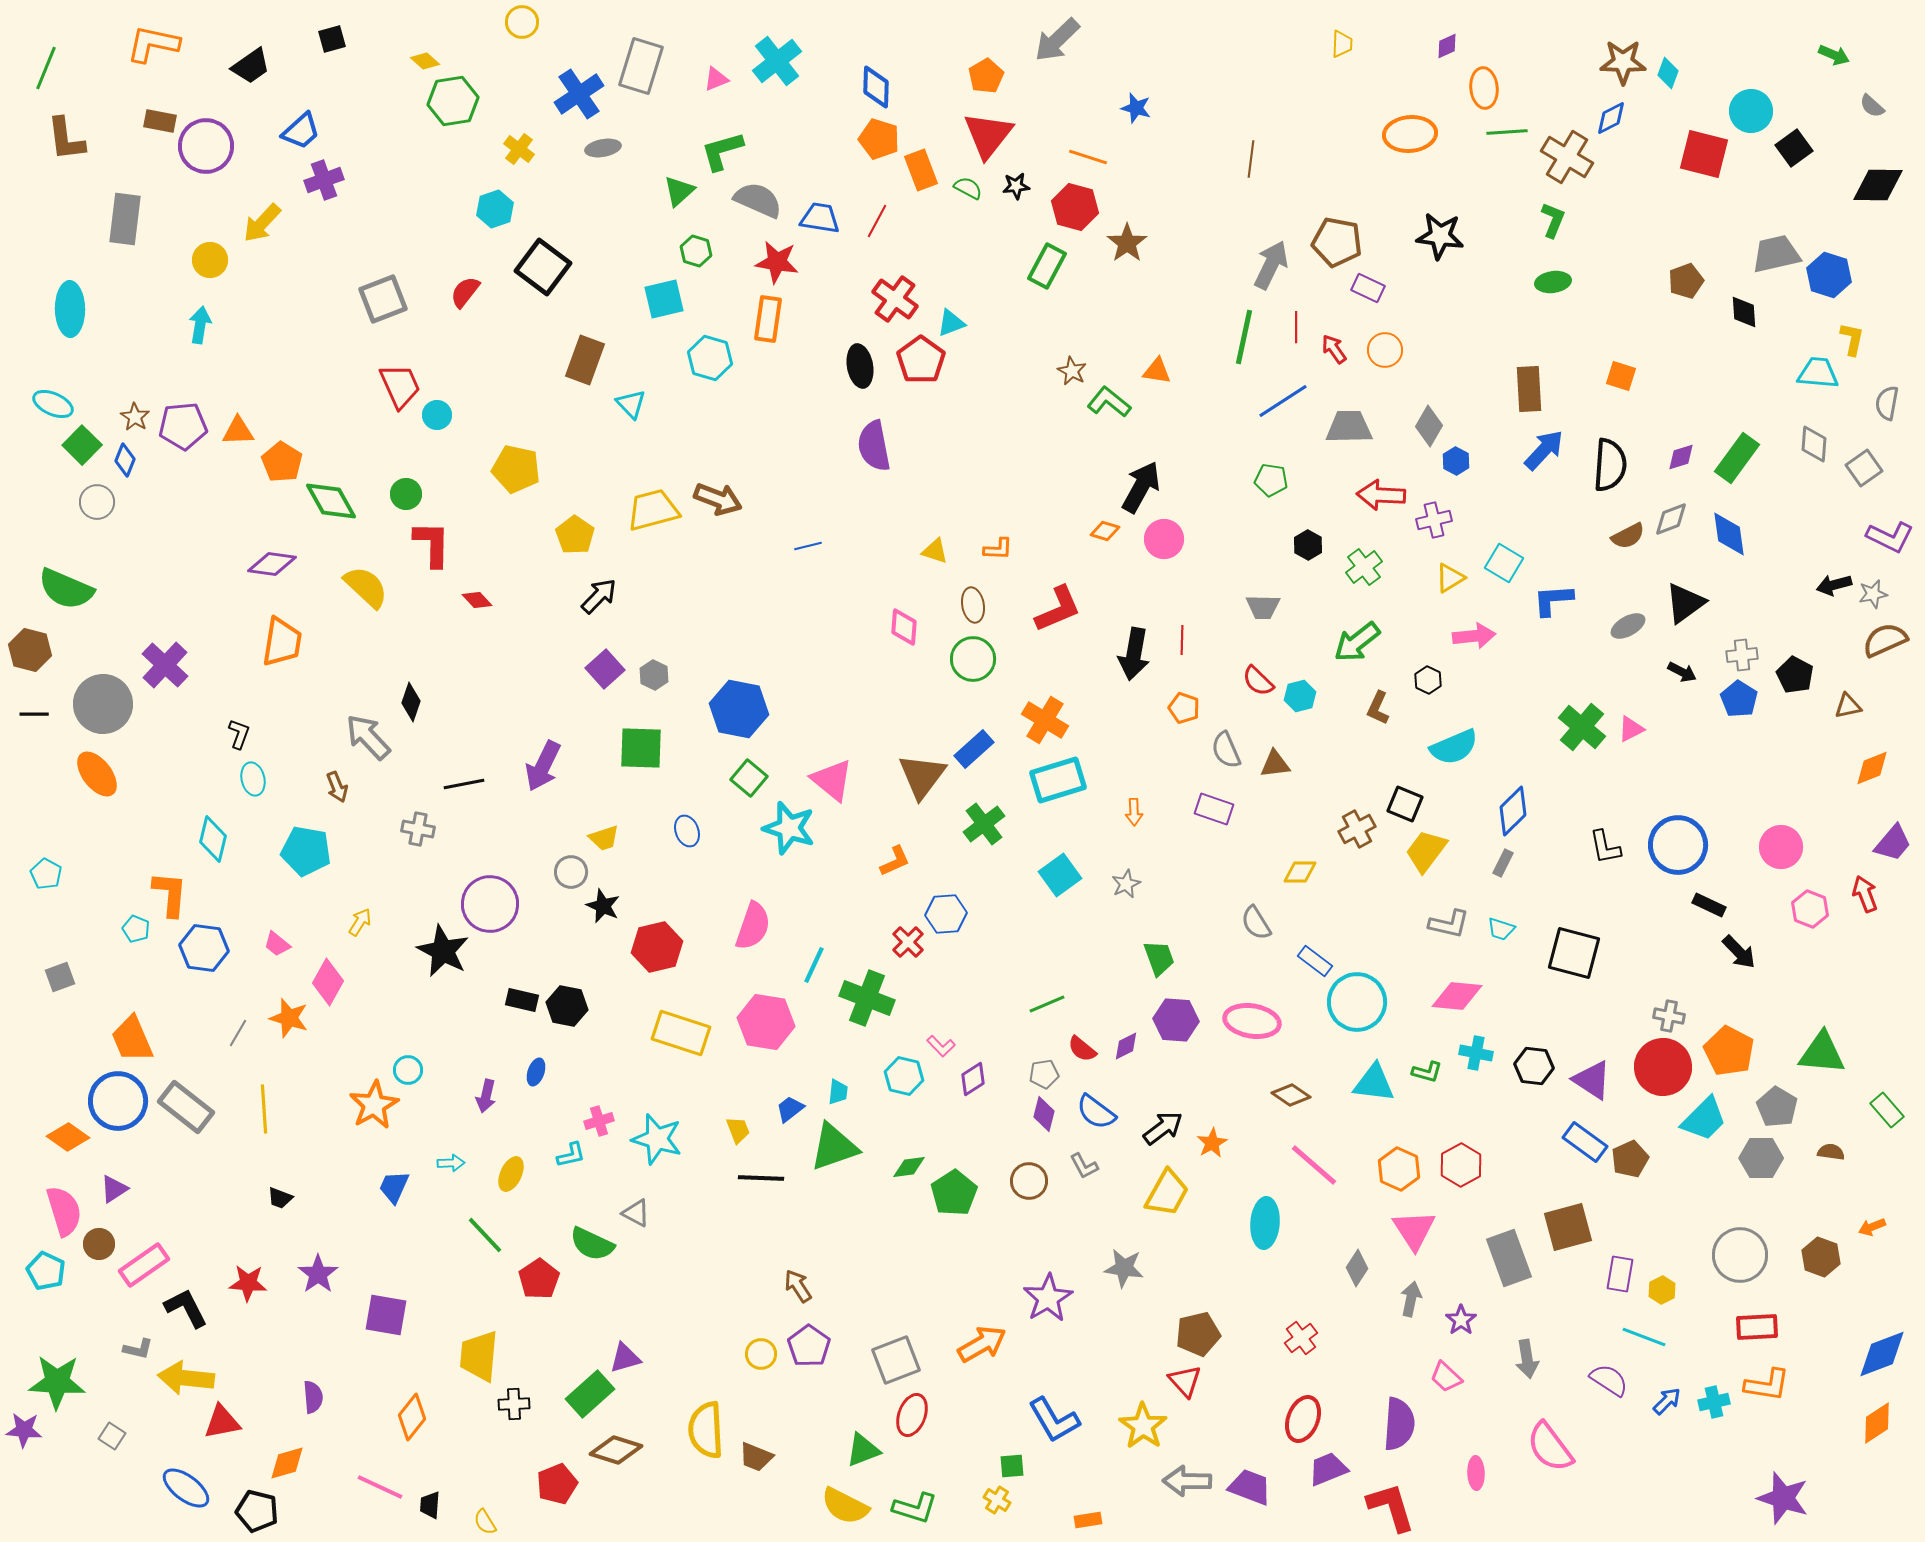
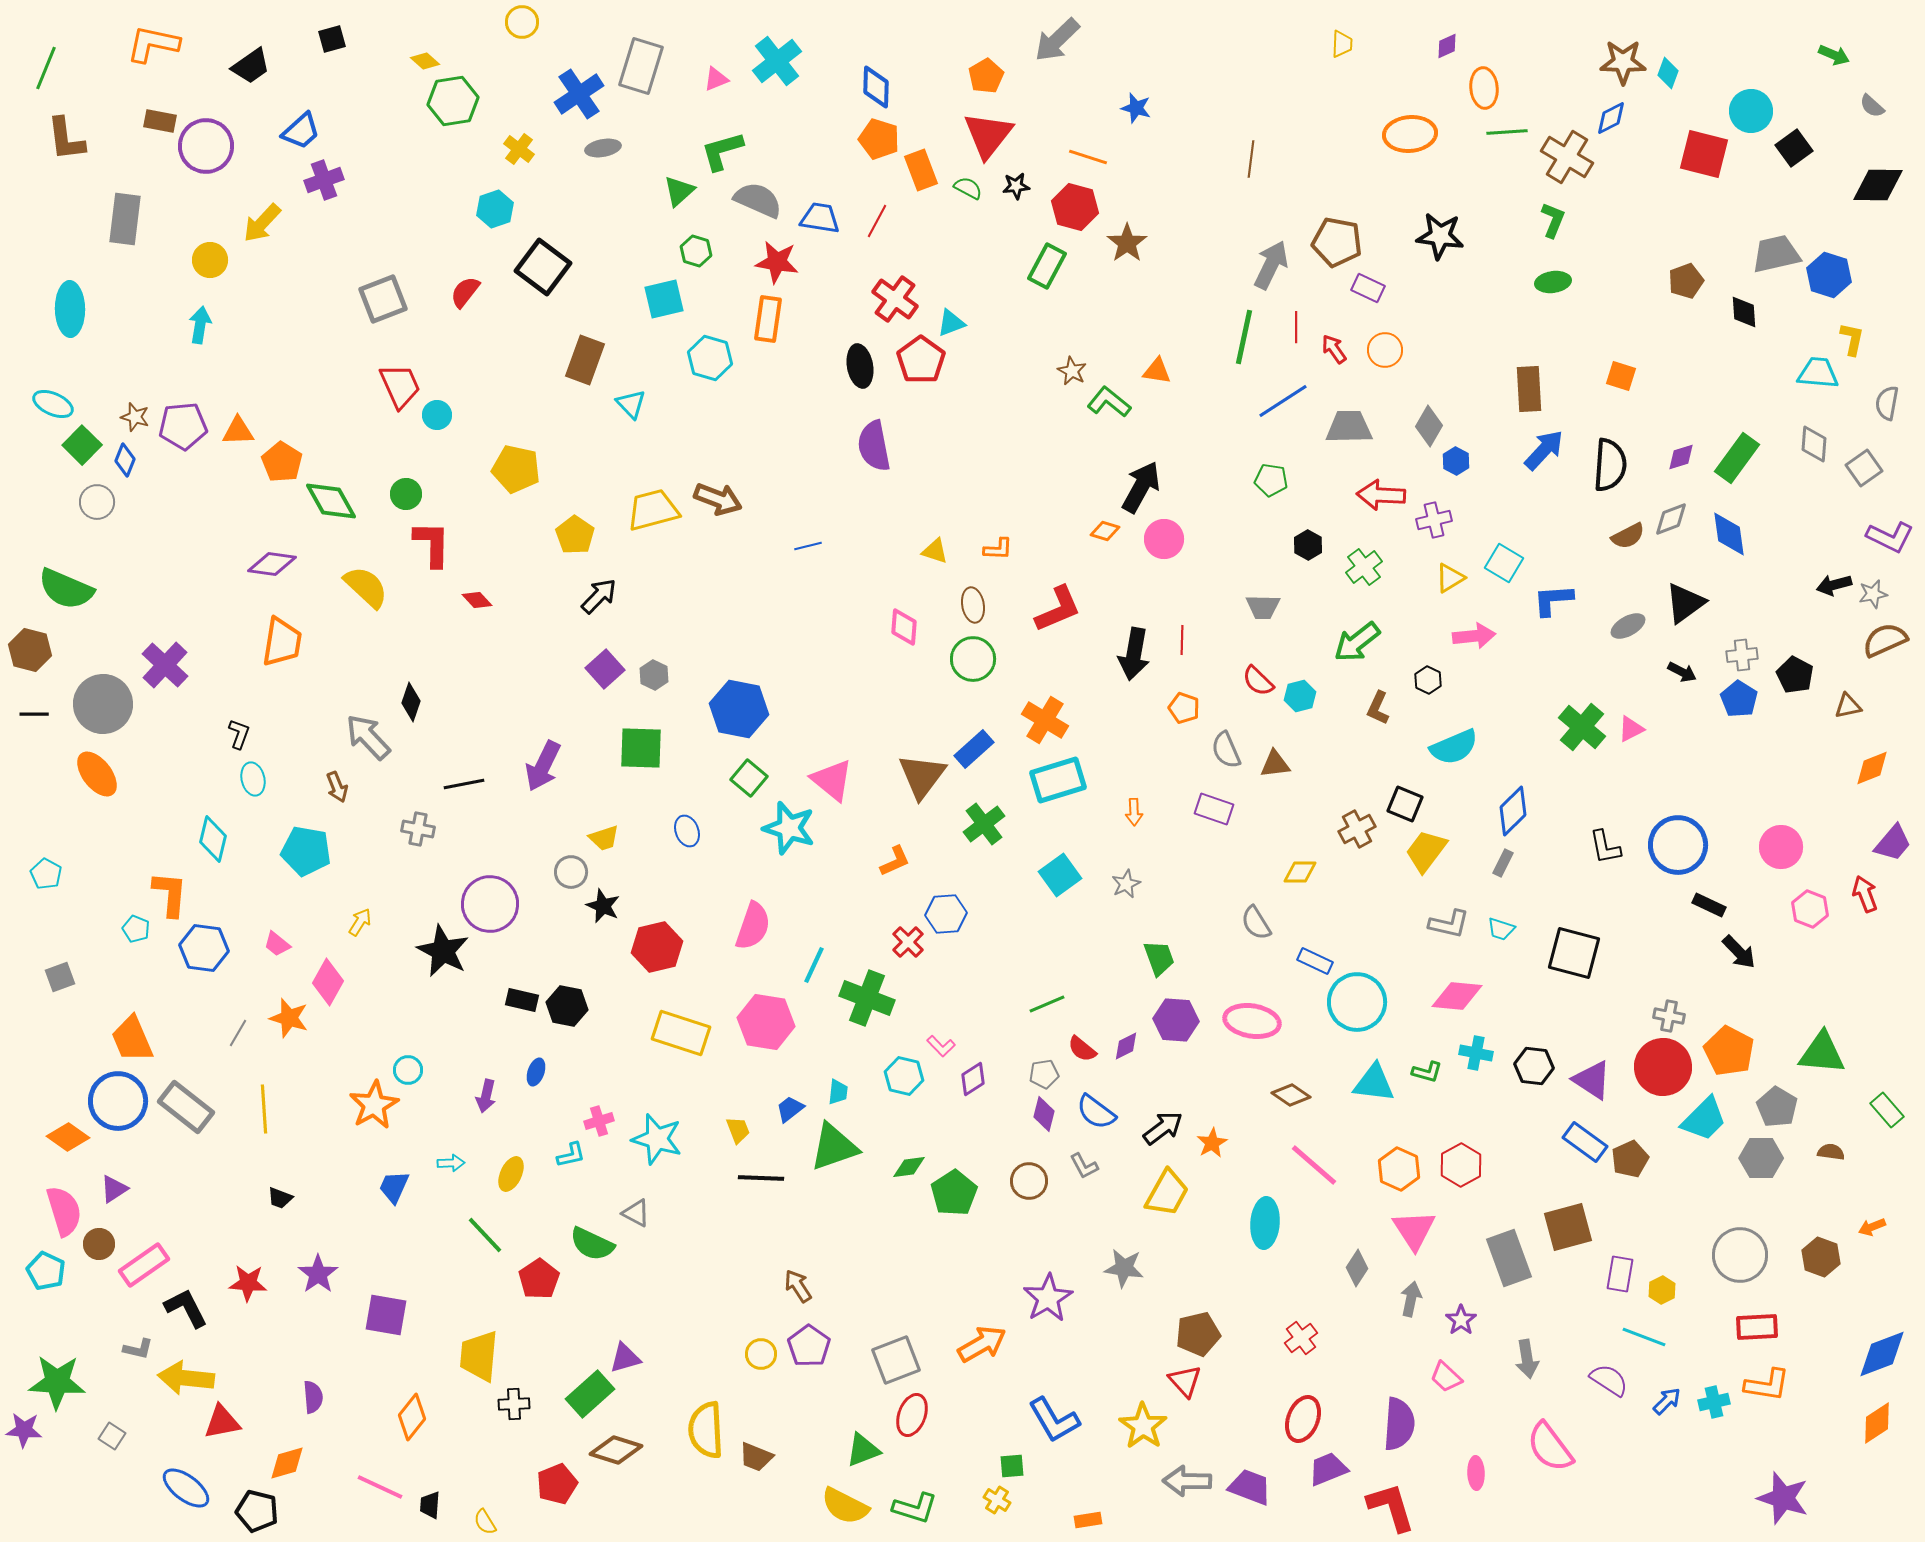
brown star at (135, 417): rotated 16 degrees counterclockwise
blue rectangle at (1315, 961): rotated 12 degrees counterclockwise
